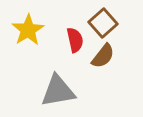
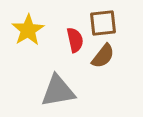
brown square: rotated 36 degrees clockwise
